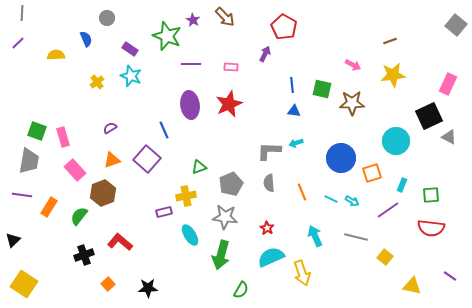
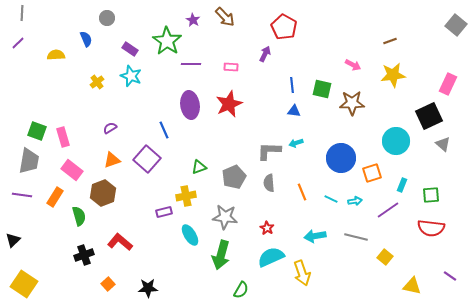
green star at (167, 36): moved 5 px down; rotated 12 degrees clockwise
gray triangle at (449, 137): moved 6 px left, 7 px down; rotated 14 degrees clockwise
pink rectangle at (75, 170): moved 3 px left; rotated 10 degrees counterclockwise
gray pentagon at (231, 184): moved 3 px right, 7 px up
cyan arrow at (352, 201): moved 3 px right; rotated 40 degrees counterclockwise
orange rectangle at (49, 207): moved 6 px right, 10 px up
green semicircle at (79, 216): rotated 126 degrees clockwise
cyan arrow at (315, 236): rotated 75 degrees counterclockwise
